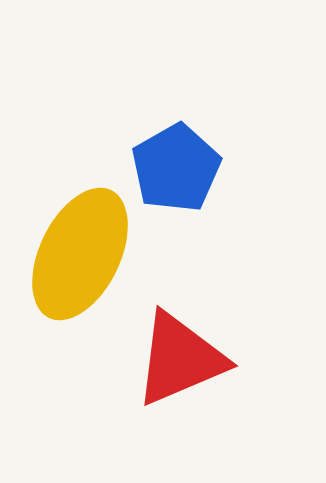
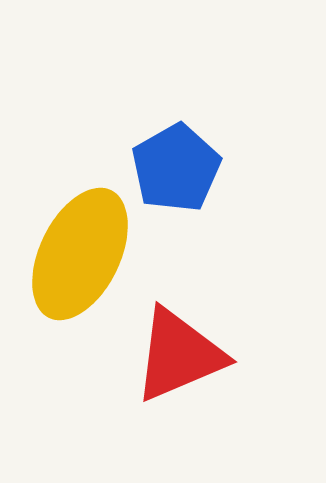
red triangle: moved 1 px left, 4 px up
